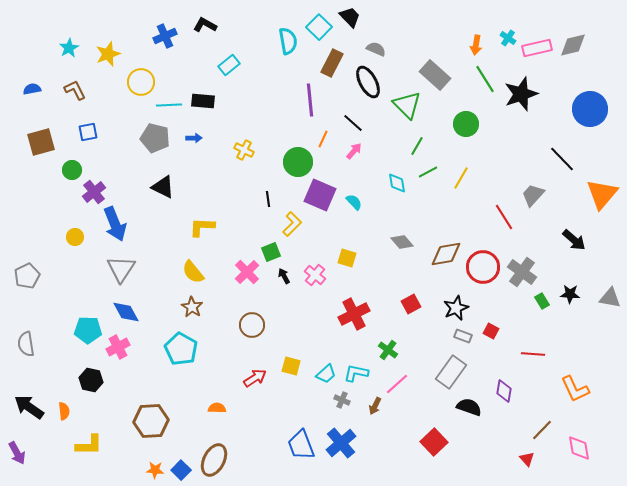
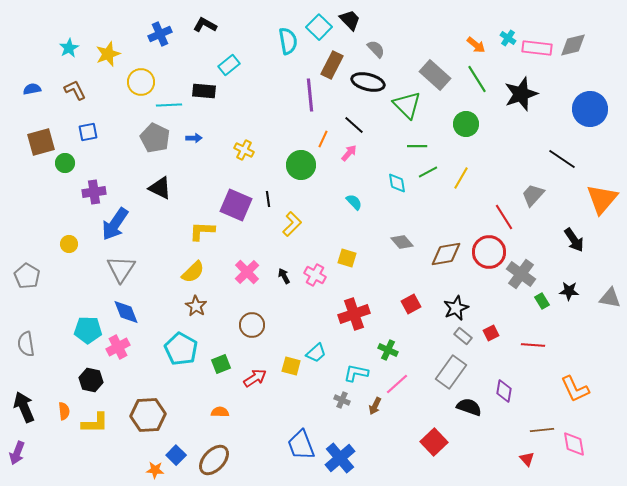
black trapezoid at (350, 17): moved 3 px down
blue cross at (165, 36): moved 5 px left, 2 px up
orange arrow at (476, 45): rotated 60 degrees counterclockwise
pink rectangle at (537, 48): rotated 20 degrees clockwise
gray semicircle at (376, 49): rotated 24 degrees clockwise
brown rectangle at (332, 63): moved 2 px down
green line at (485, 79): moved 8 px left
black ellipse at (368, 82): rotated 48 degrees counterclockwise
purple line at (310, 100): moved 5 px up
black rectangle at (203, 101): moved 1 px right, 10 px up
black line at (353, 123): moved 1 px right, 2 px down
gray pentagon at (155, 138): rotated 12 degrees clockwise
green line at (417, 146): rotated 60 degrees clockwise
pink arrow at (354, 151): moved 5 px left, 2 px down
black line at (562, 159): rotated 12 degrees counterclockwise
green circle at (298, 162): moved 3 px right, 3 px down
green circle at (72, 170): moved 7 px left, 7 px up
black triangle at (163, 187): moved 3 px left, 1 px down
purple cross at (94, 192): rotated 30 degrees clockwise
orange triangle at (602, 194): moved 5 px down
purple square at (320, 195): moved 84 px left, 10 px down
blue arrow at (115, 224): rotated 56 degrees clockwise
yellow L-shape at (202, 227): moved 4 px down
yellow circle at (75, 237): moved 6 px left, 7 px down
black arrow at (574, 240): rotated 15 degrees clockwise
green square at (271, 252): moved 50 px left, 112 px down
red circle at (483, 267): moved 6 px right, 15 px up
yellow semicircle at (193, 272): rotated 95 degrees counterclockwise
gray cross at (522, 272): moved 1 px left, 2 px down
pink cross at (315, 275): rotated 10 degrees counterclockwise
gray pentagon at (27, 276): rotated 15 degrees counterclockwise
black star at (570, 294): moved 1 px left, 3 px up
brown star at (192, 307): moved 4 px right, 1 px up
blue diamond at (126, 312): rotated 8 degrees clockwise
red cross at (354, 314): rotated 8 degrees clockwise
red square at (491, 331): moved 2 px down; rotated 35 degrees clockwise
gray rectangle at (463, 336): rotated 18 degrees clockwise
green cross at (388, 350): rotated 12 degrees counterclockwise
red line at (533, 354): moved 9 px up
cyan trapezoid at (326, 374): moved 10 px left, 21 px up
black arrow at (29, 407): moved 5 px left; rotated 32 degrees clockwise
orange semicircle at (217, 408): moved 3 px right, 4 px down
brown hexagon at (151, 421): moved 3 px left, 6 px up
brown line at (542, 430): rotated 40 degrees clockwise
blue cross at (341, 443): moved 1 px left, 15 px down
yellow L-shape at (89, 445): moved 6 px right, 22 px up
pink diamond at (579, 448): moved 5 px left, 4 px up
purple arrow at (17, 453): rotated 50 degrees clockwise
brown ellipse at (214, 460): rotated 16 degrees clockwise
blue square at (181, 470): moved 5 px left, 15 px up
